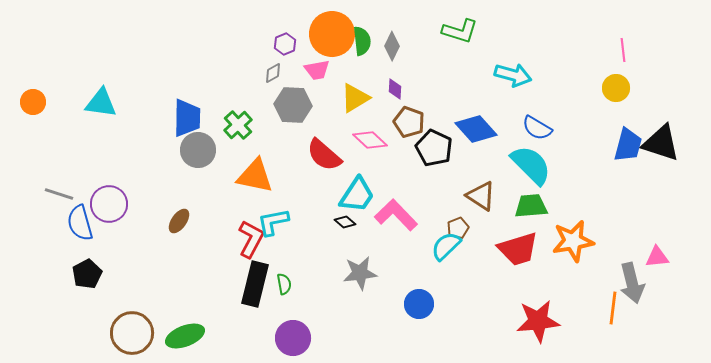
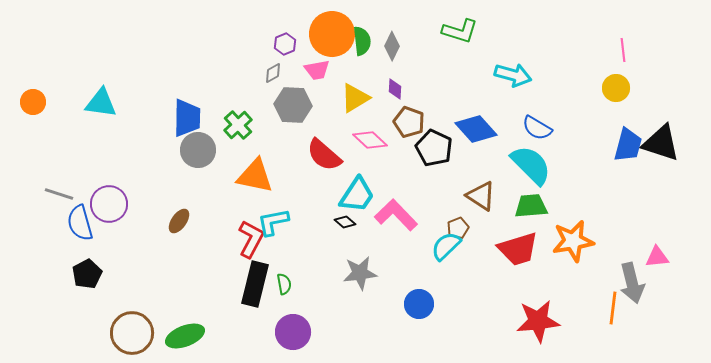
purple circle at (293, 338): moved 6 px up
